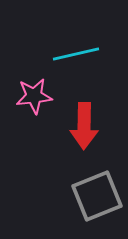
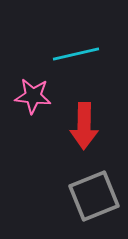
pink star: moved 1 px left; rotated 12 degrees clockwise
gray square: moved 3 px left
